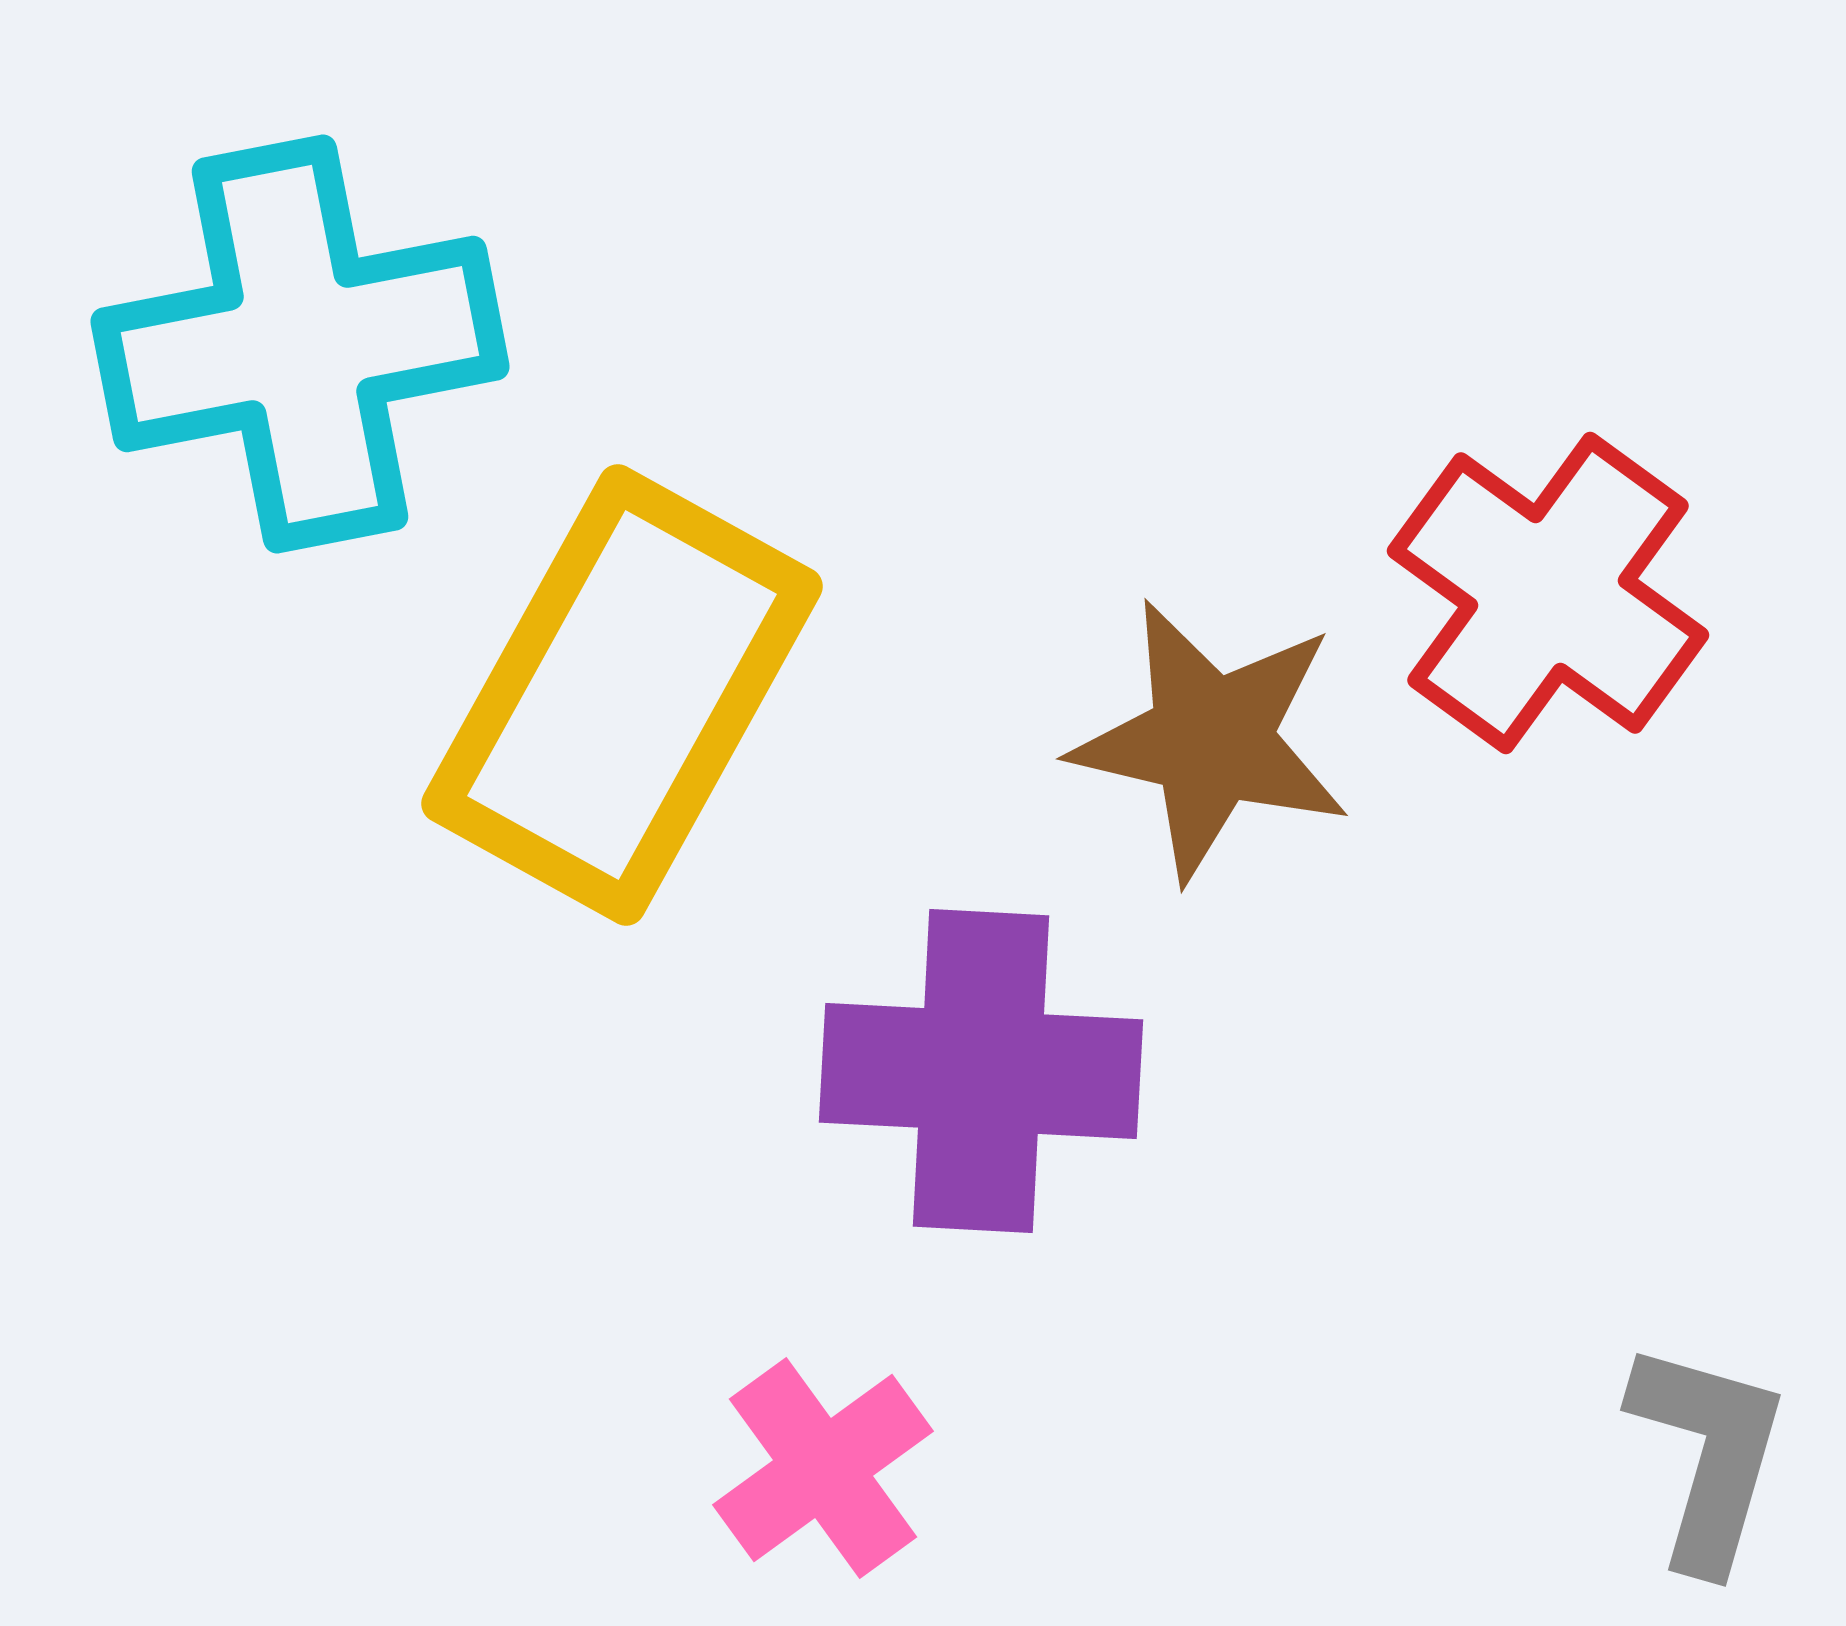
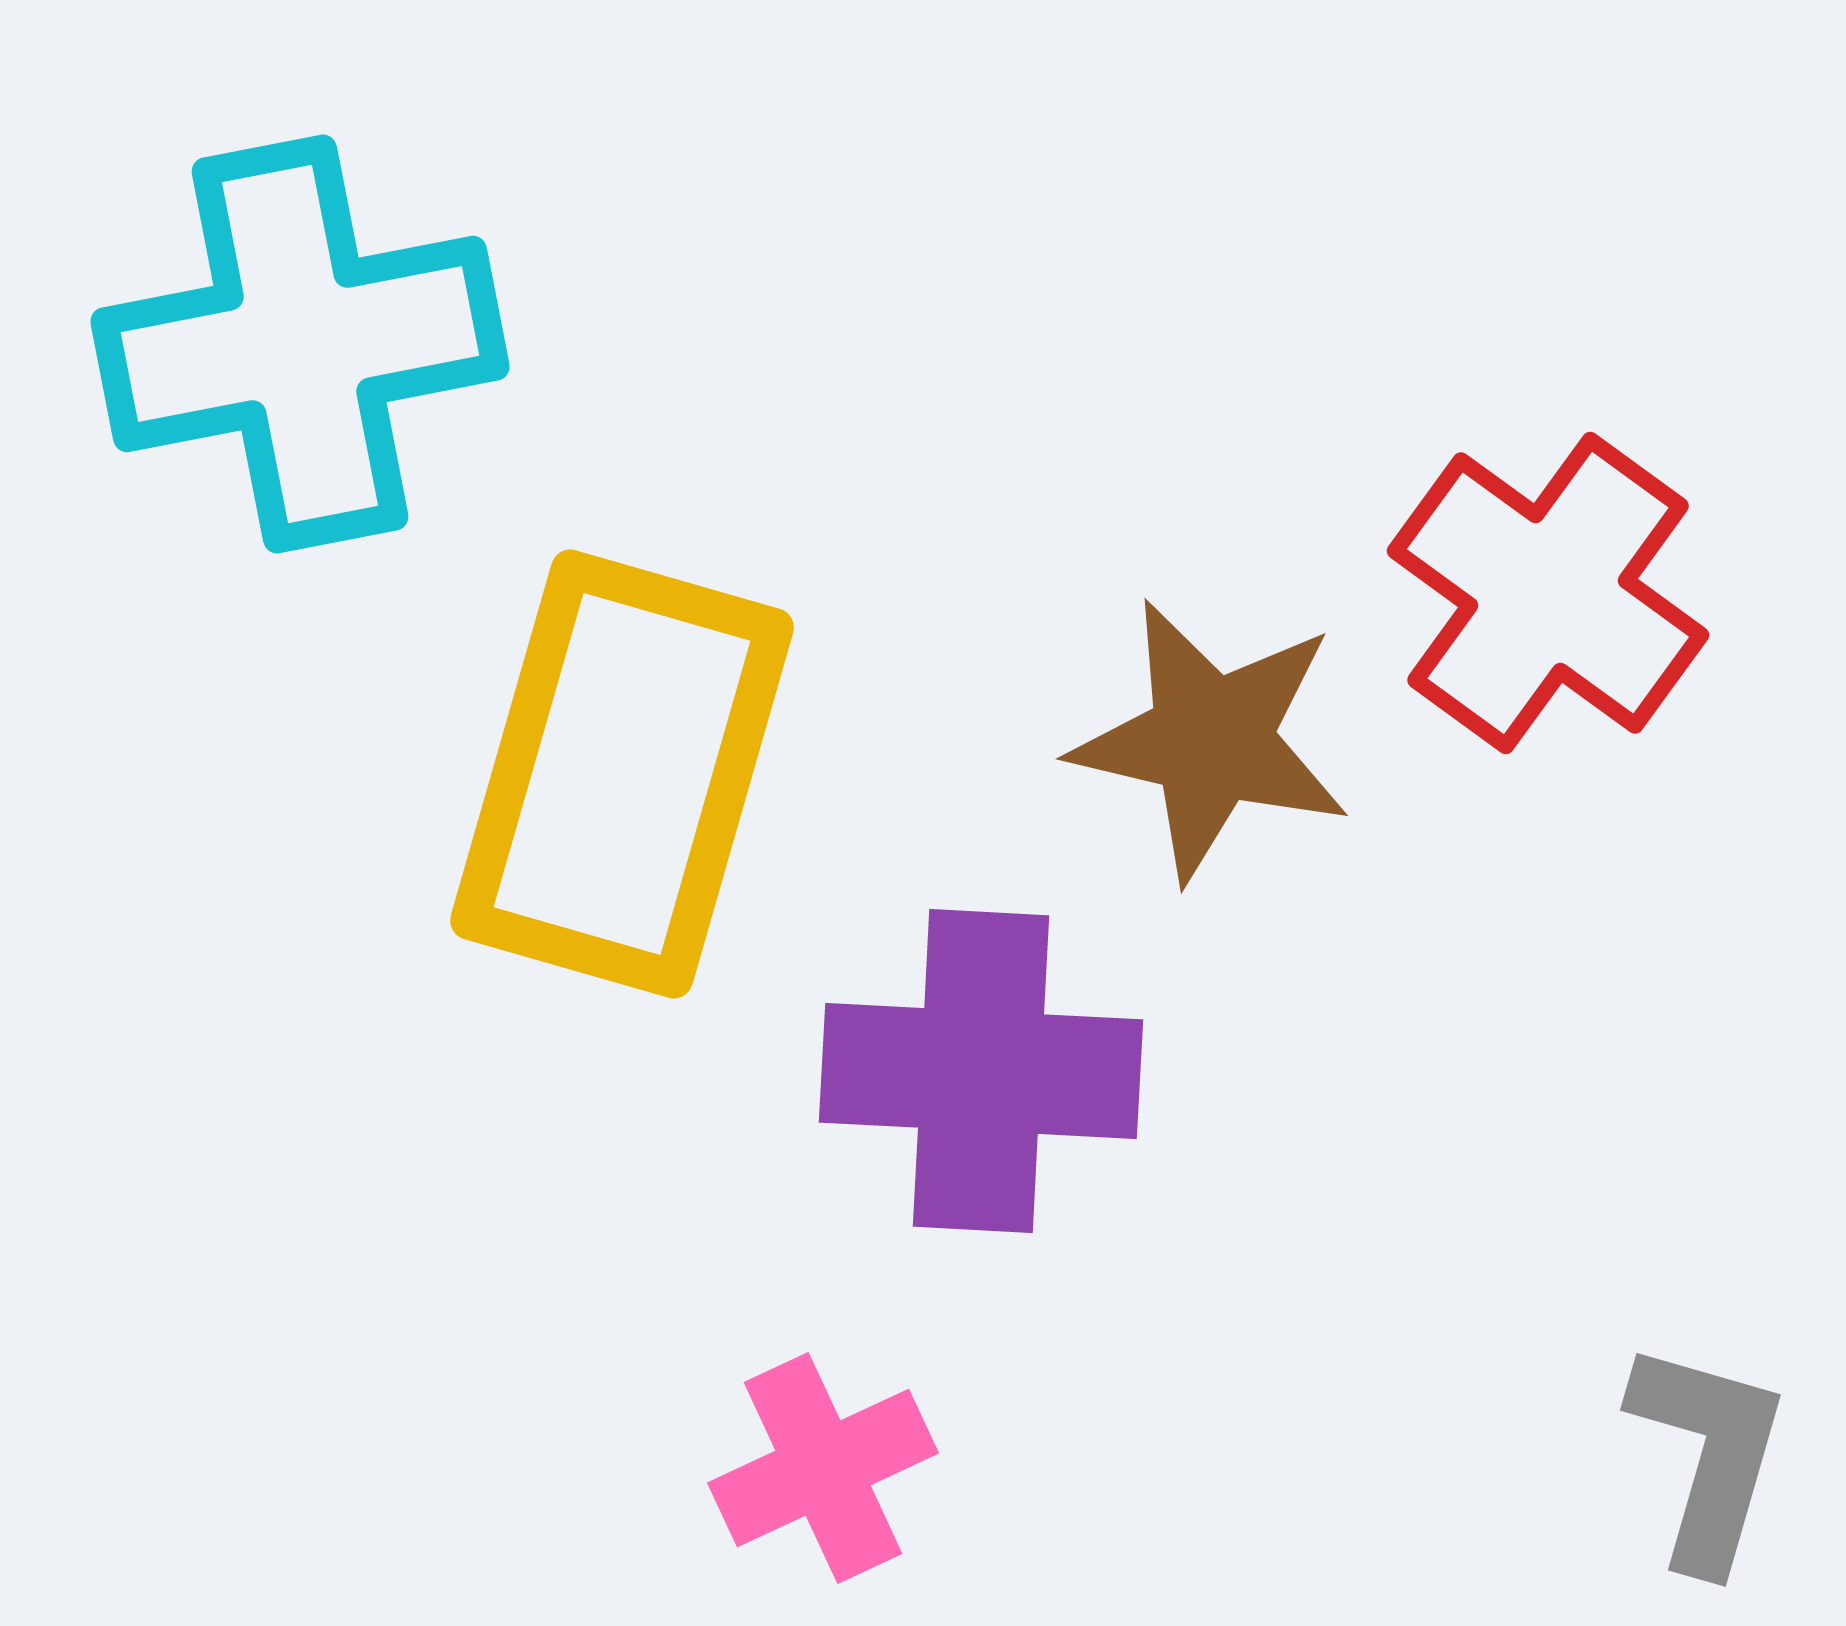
yellow rectangle: moved 79 px down; rotated 13 degrees counterclockwise
pink cross: rotated 11 degrees clockwise
